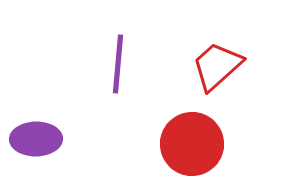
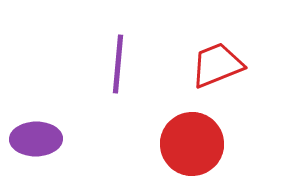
red trapezoid: moved 1 px up; rotated 20 degrees clockwise
